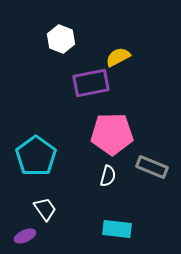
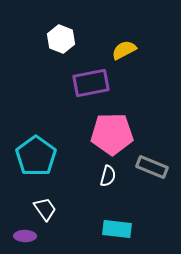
yellow semicircle: moved 6 px right, 7 px up
purple ellipse: rotated 25 degrees clockwise
